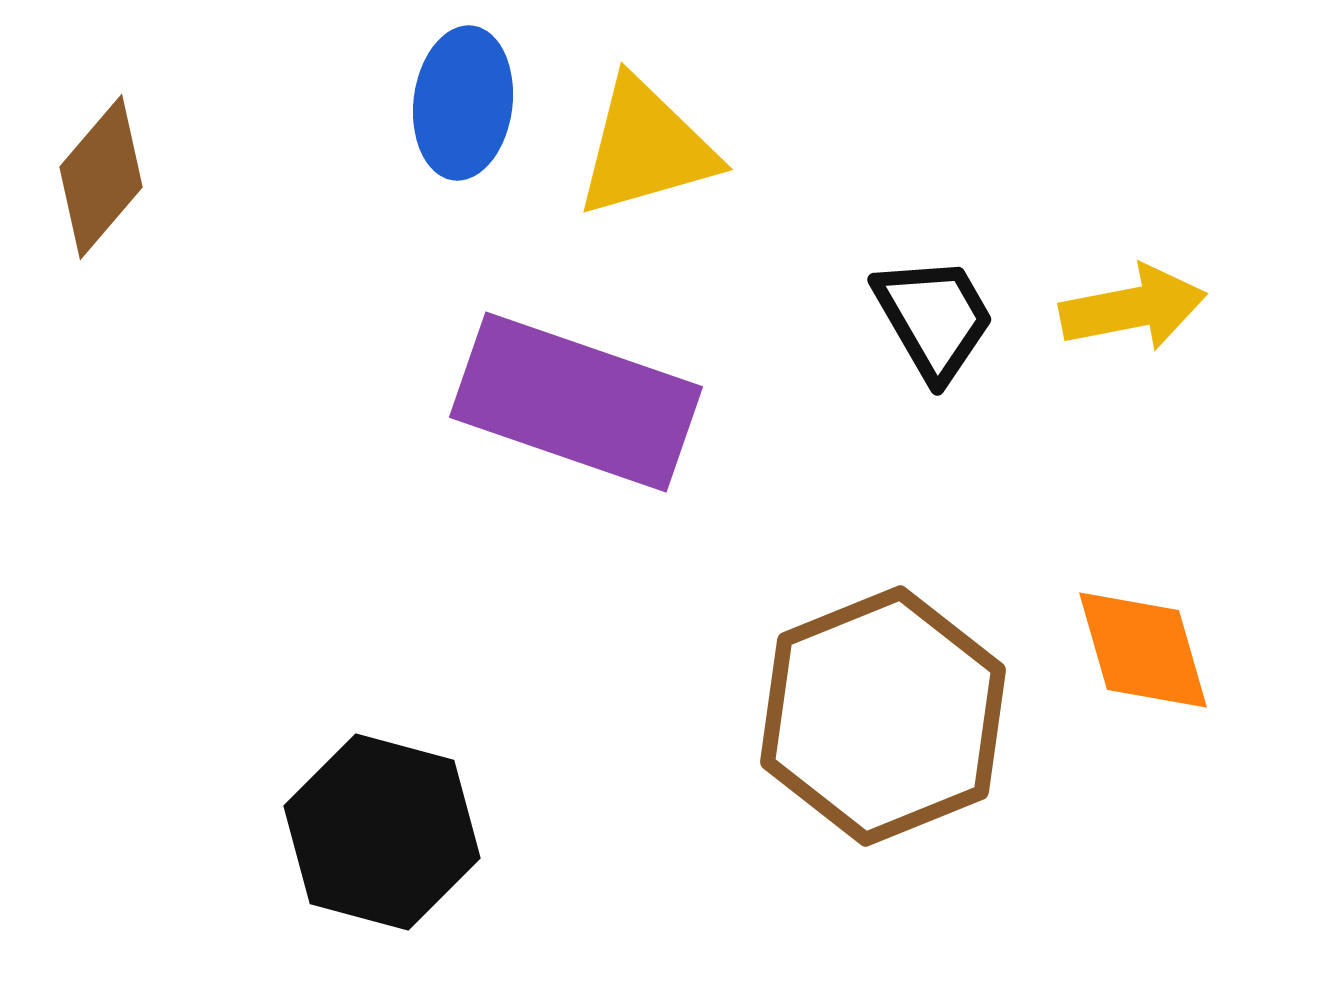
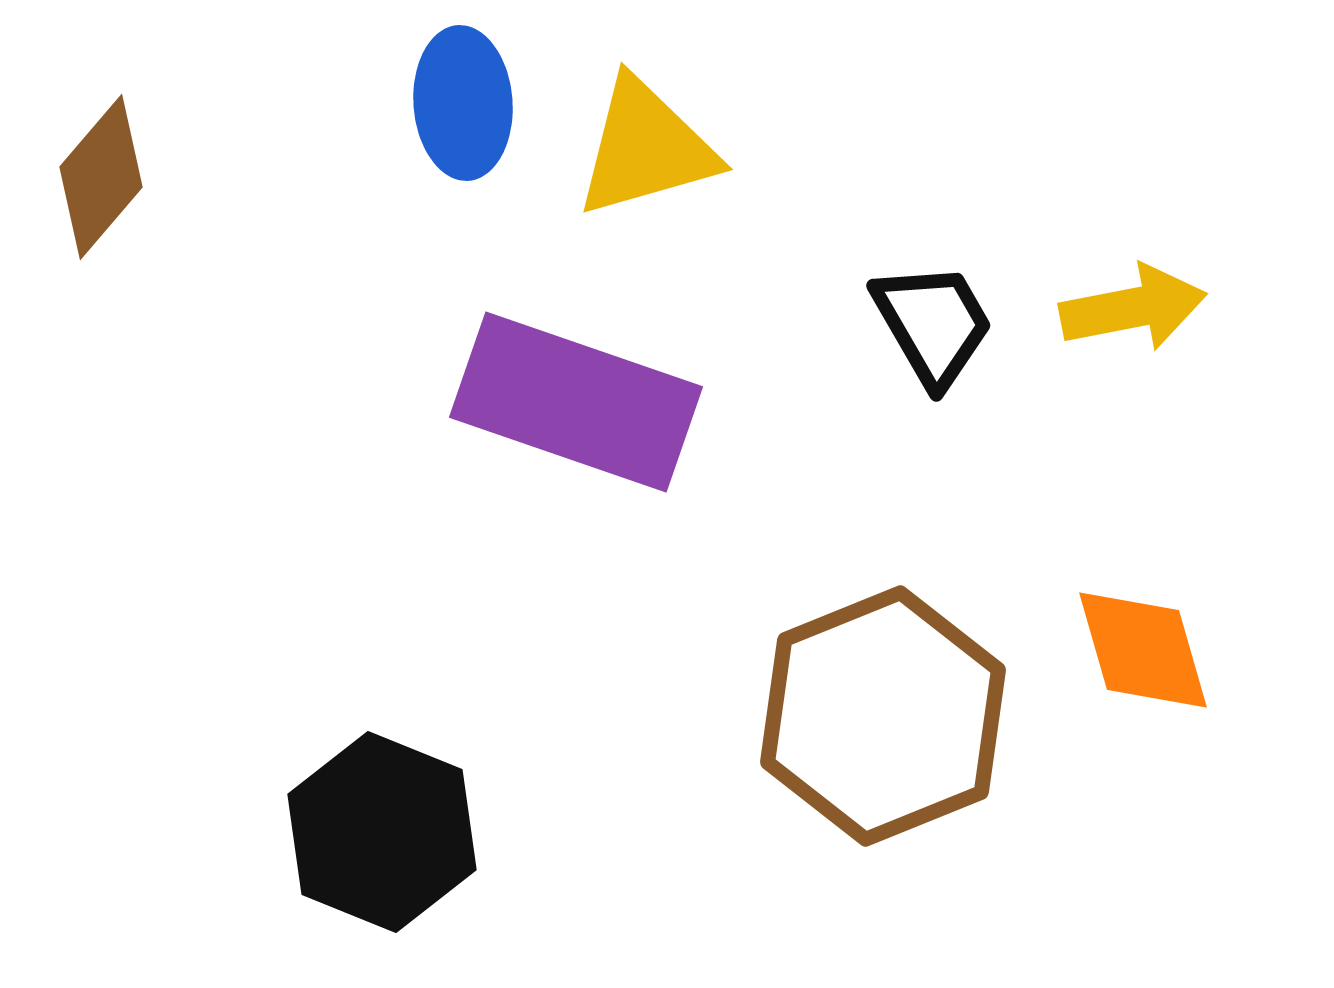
blue ellipse: rotated 11 degrees counterclockwise
black trapezoid: moved 1 px left, 6 px down
black hexagon: rotated 7 degrees clockwise
